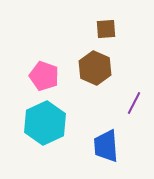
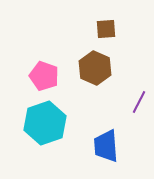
purple line: moved 5 px right, 1 px up
cyan hexagon: rotated 6 degrees clockwise
